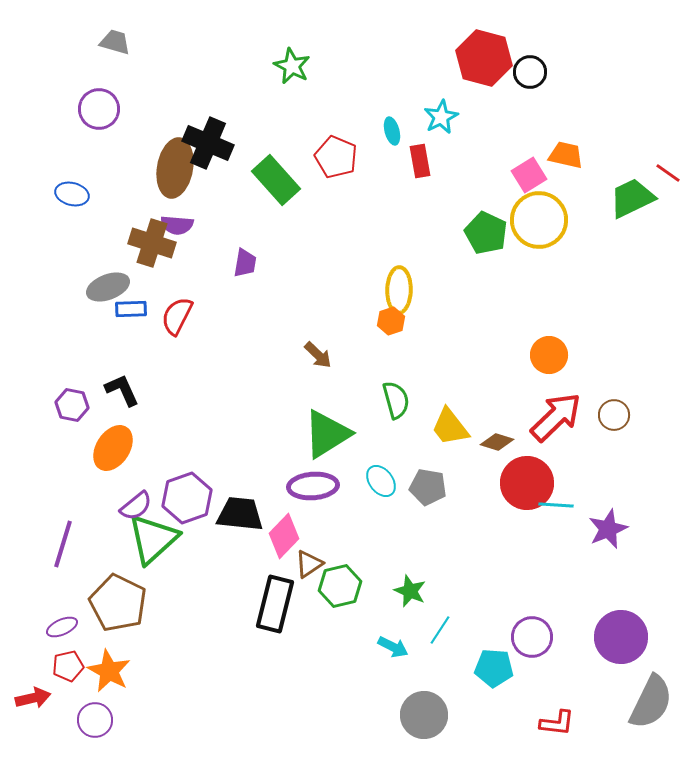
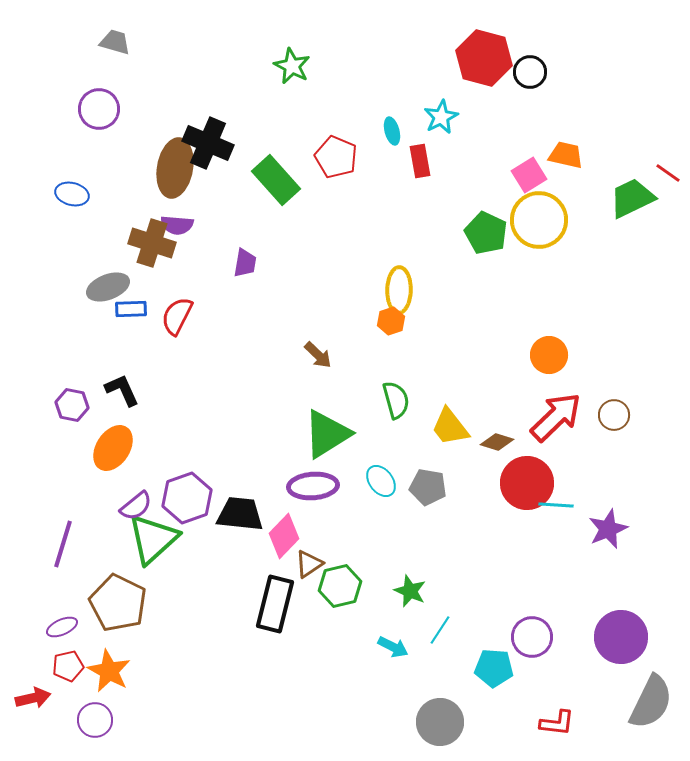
gray circle at (424, 715): moved 16 px right, 7 px down
